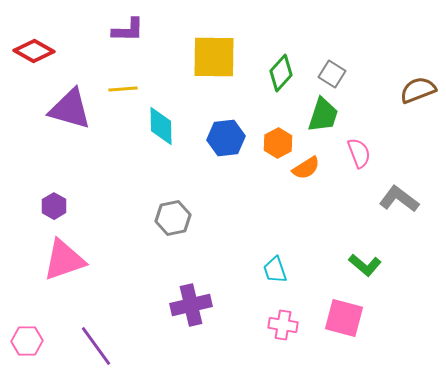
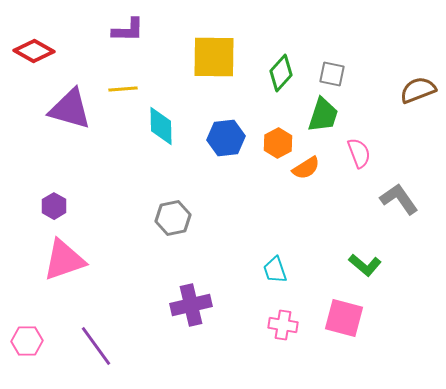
gray square: rotated 20 degrees counterclockwise
gray L-shape: rotated 18 degrees clockwise
